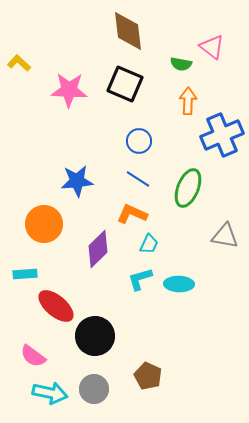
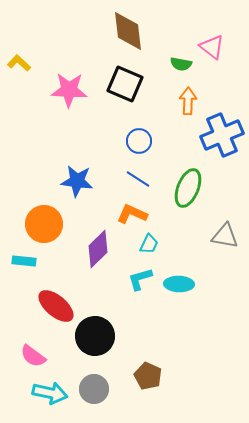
blue star: rotated 12 degrees clockwise
cyan rectangle: moved 1 px left, 13 px up; rotated 10 degrees clockwise
